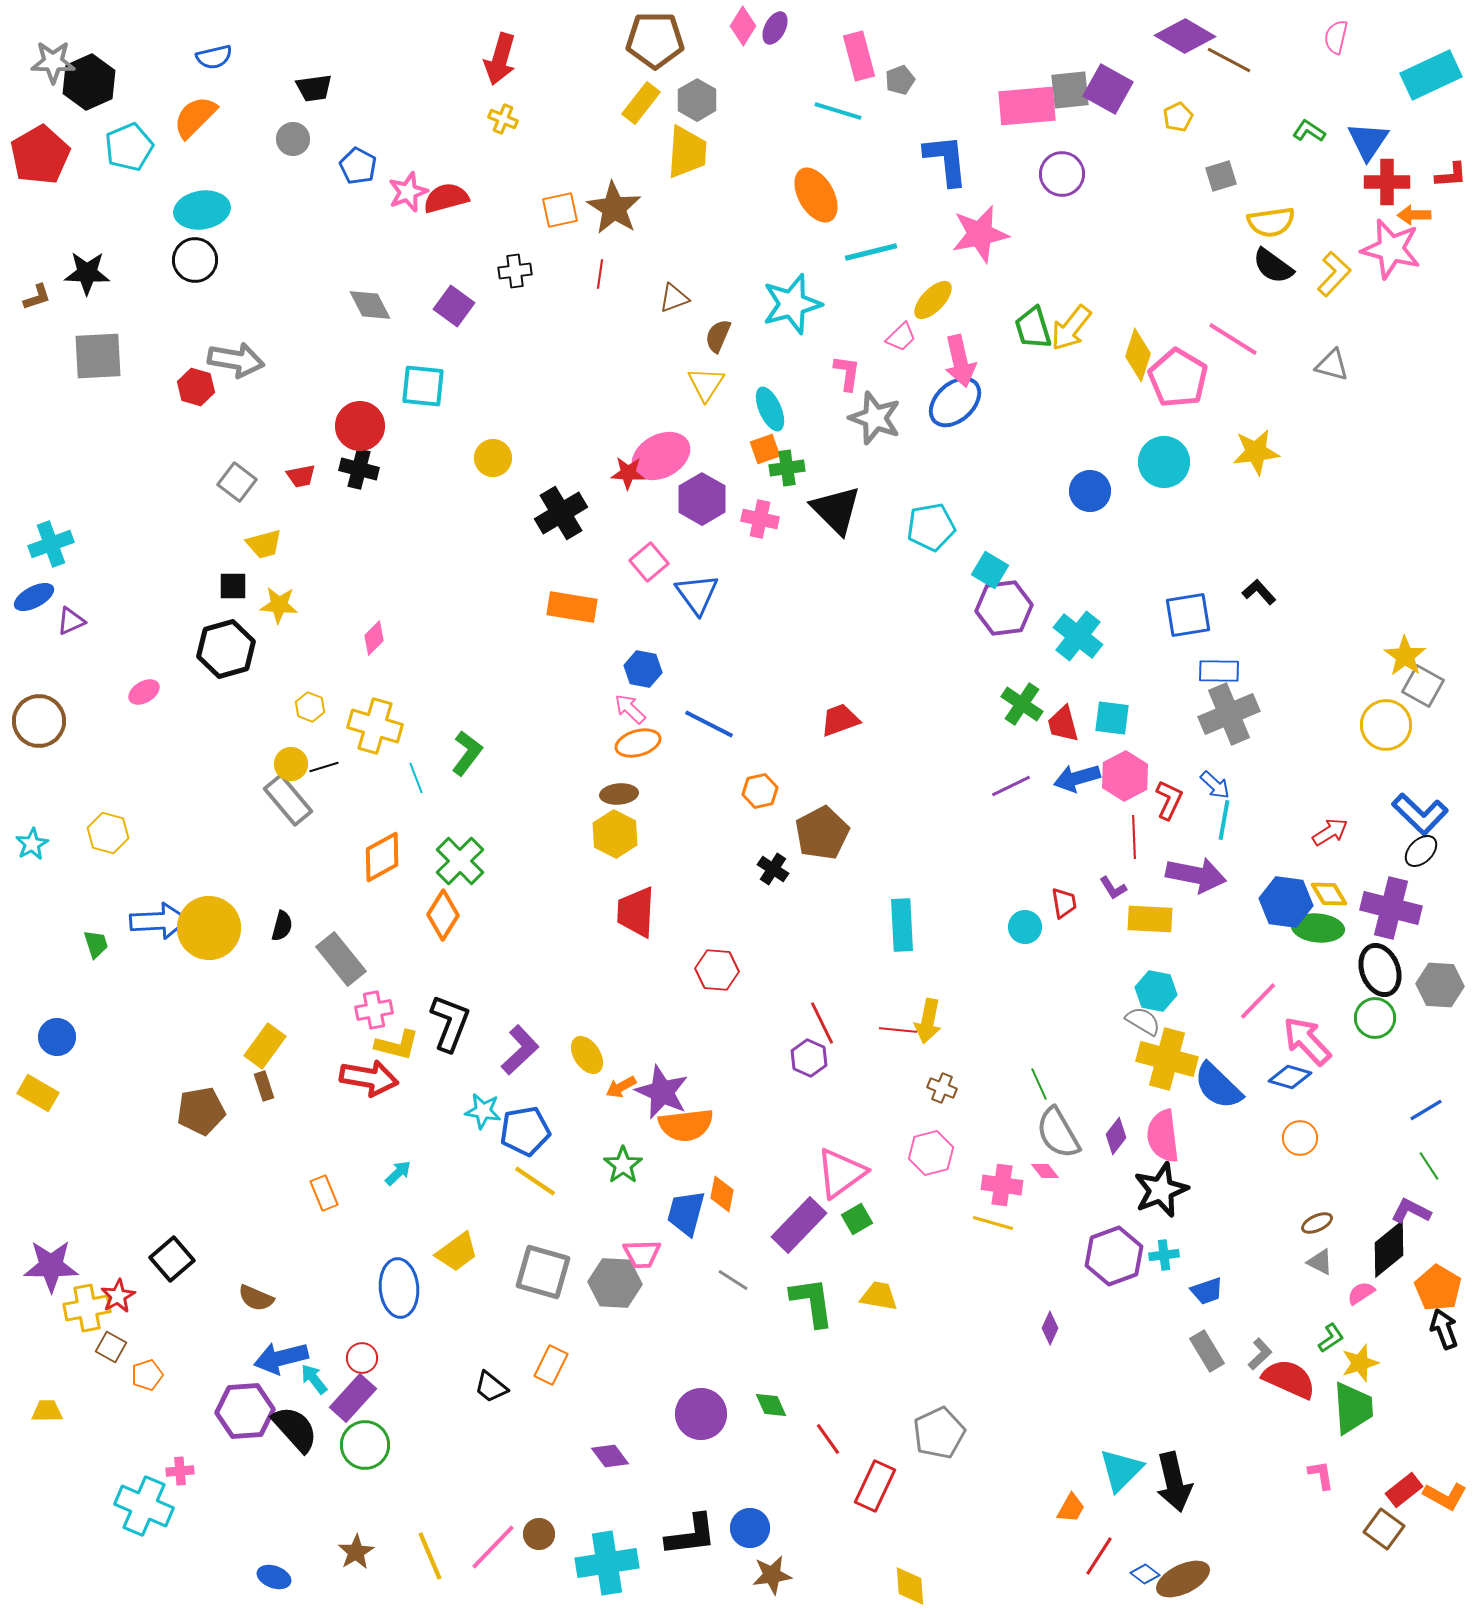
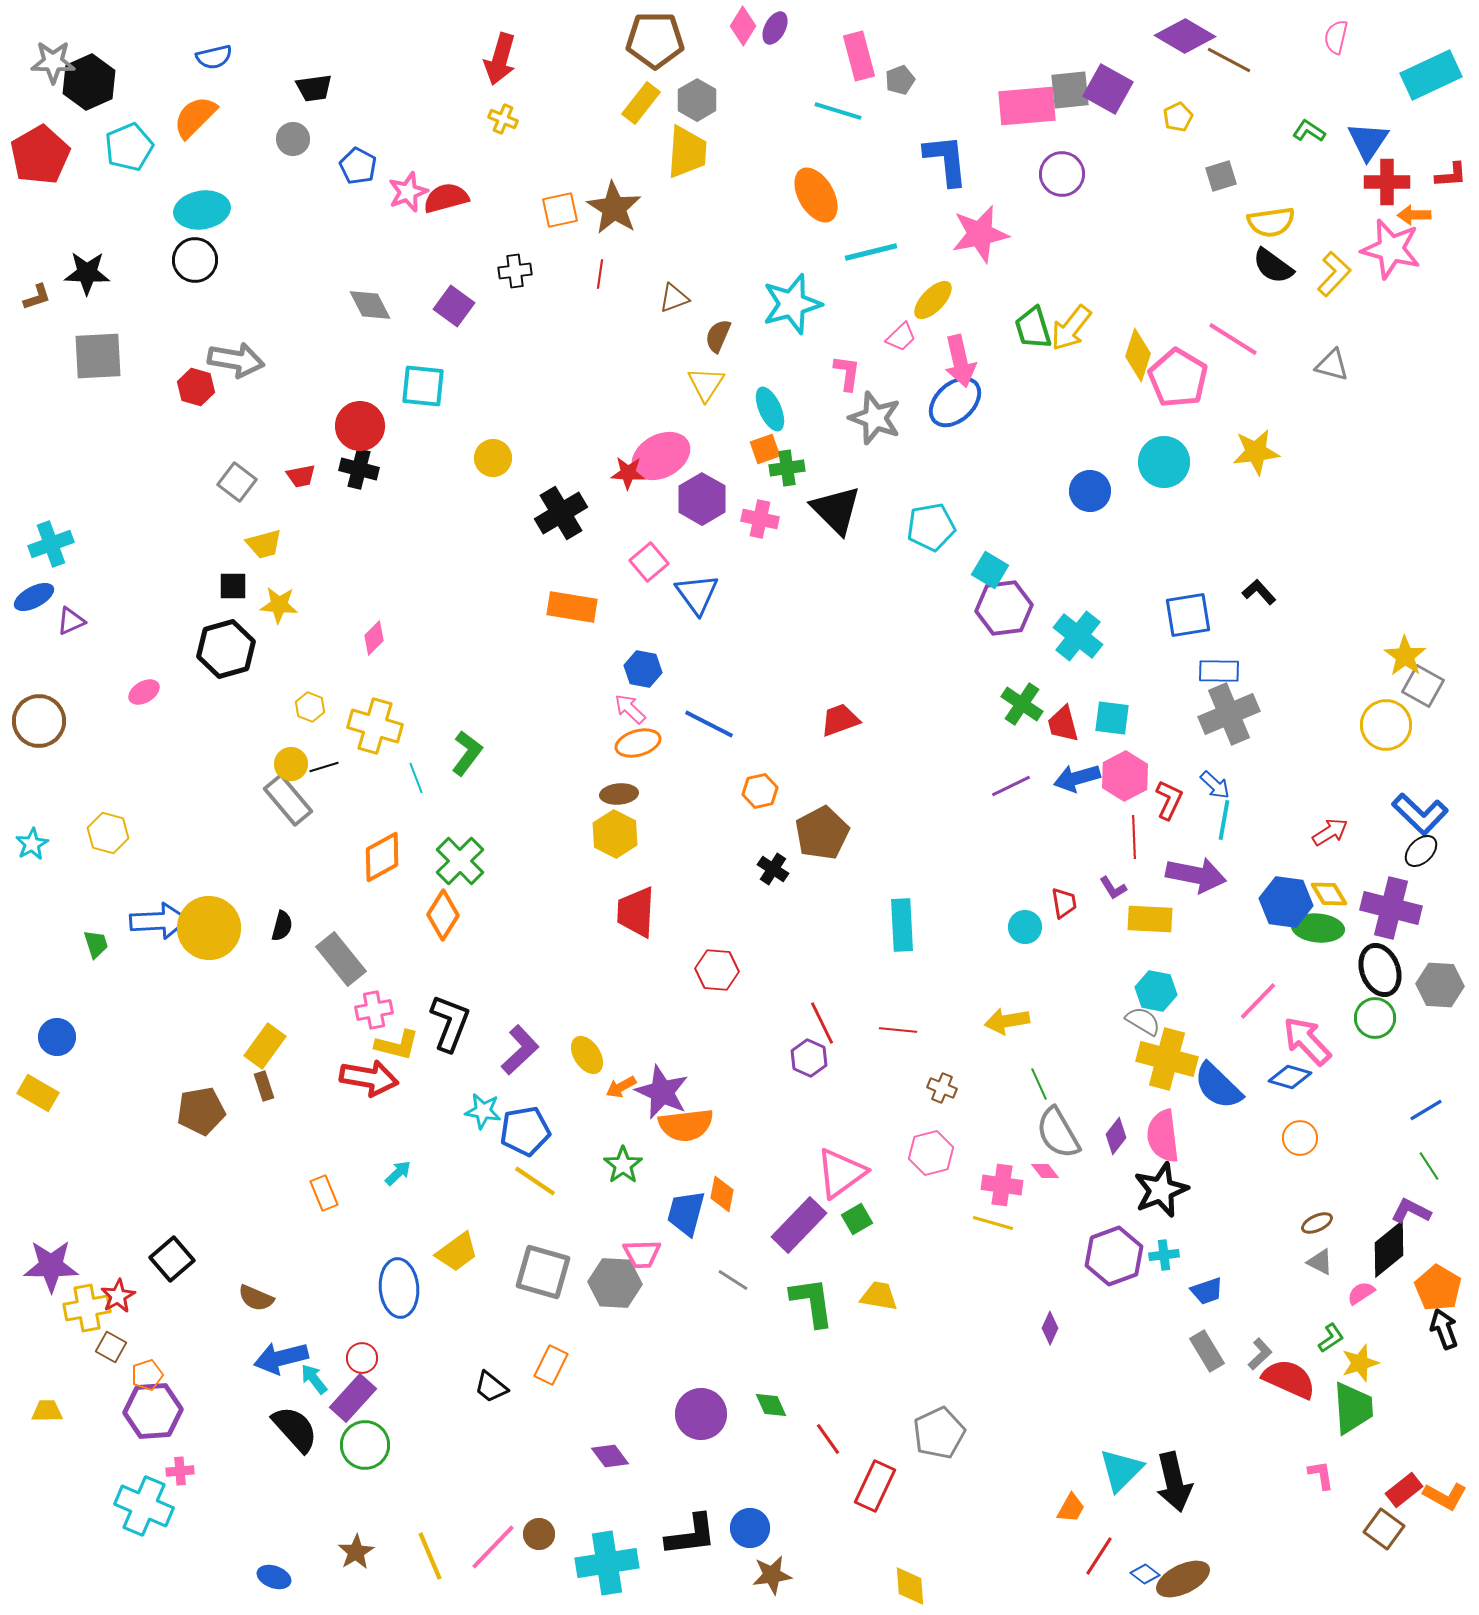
yellow arrow at (928, 1021): moved 79 px right; rotated 69 degrees clockwise
purple hexagon at (245, 1411): moved 92 px left
